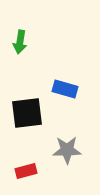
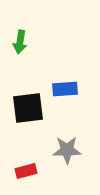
blue rectangle: rotated 20 degrees counterclockwise
black square: moved 1 px right, 5 px up
